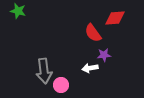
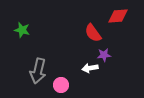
green star: moved 4 px right, 19 px down
red diamond: moved 3 px right, 2 px up
gray arrow: moved 6 px left; rotated 20 degrees clockwise
